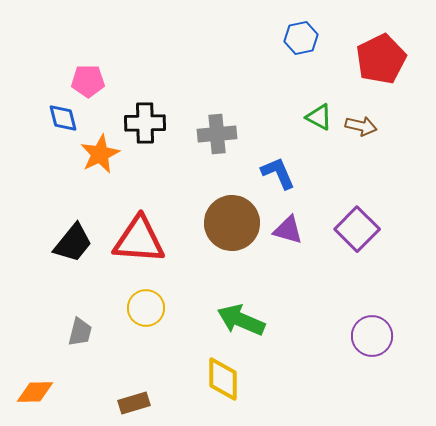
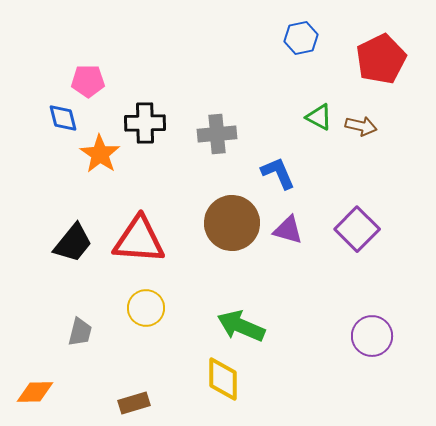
orange star: rotated 12 degrees counterclockwise
green arrow: moved 6 px down
